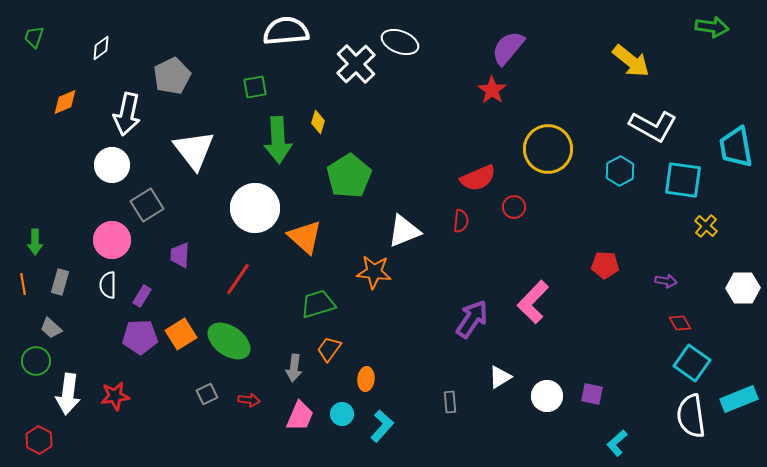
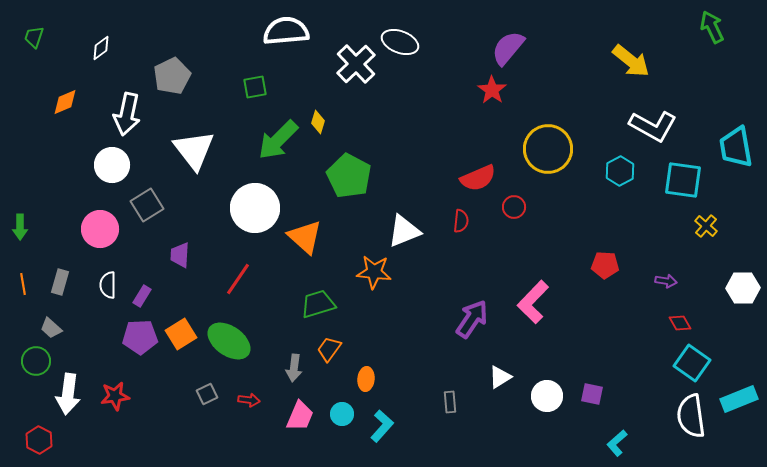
green arrow at (712, 27): rotated 124 degrees counterclockwise
green arrow at (278, 140): rotated 48 degrees clockwise
green pentagon at (349, 176): rotated 12 degrees counterclockwise
pink circle at (112, 240): moved 12 px left, 11 px up
green arrow at (35, 242): moved 15 px left, 15 px up
